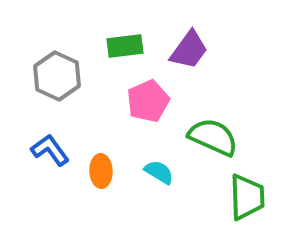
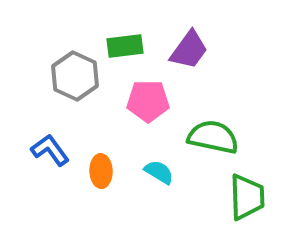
gray hexagon: moved 18 px right
pink pentagon: rotated 24 degrees clockwise
green semicircle: rotated 12 degrees counterclockwise
